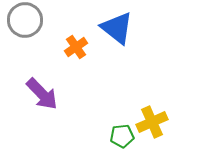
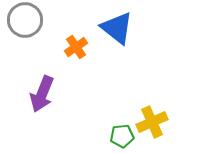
purple arrow: rotated 66 degrees clockwise
